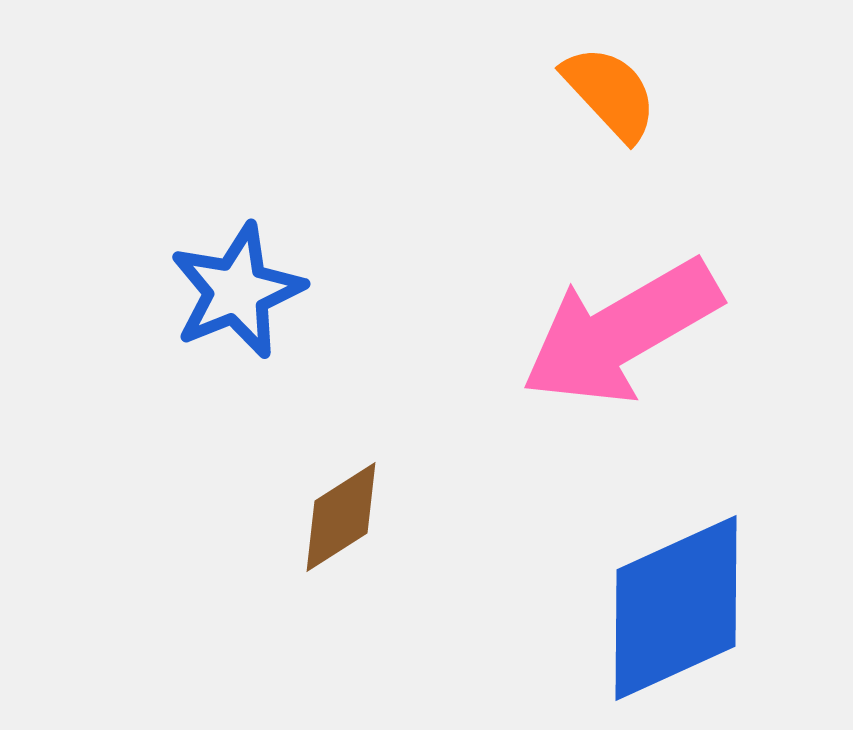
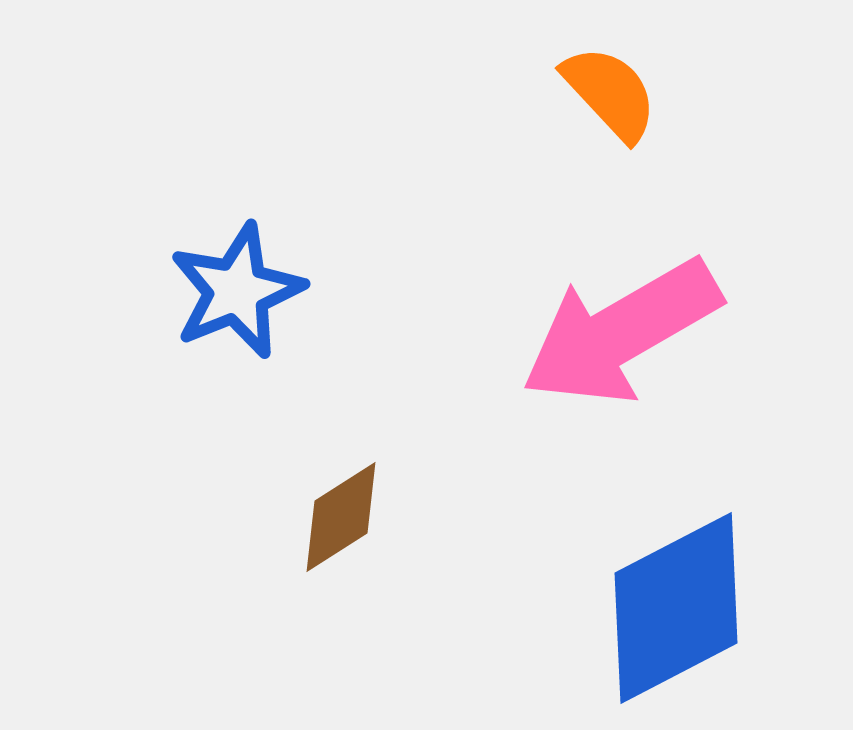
blue diamond: rotated 3 degrees counterclockwise
